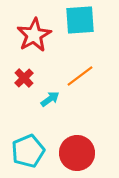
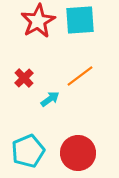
red star: moved 4 px right, 14 px up
red circle: moved 1 px right
